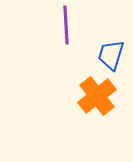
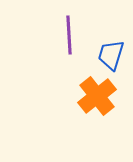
purple line: moved 3 px right, 10 px down
